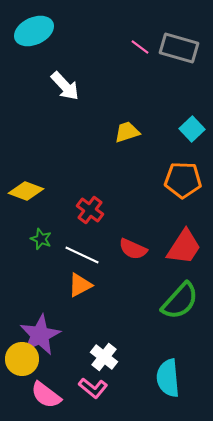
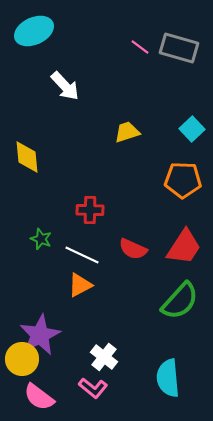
yellow diamond: moved 1 px right, 34 px up; rotated 64 degrees clockwise
red cross: rotated 36 degrees counterclockwise
pink semicircle: moved 7 px left, 2 px down
